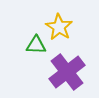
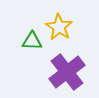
green triangle: moved 4 px left, 4 px up
